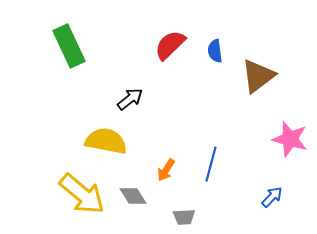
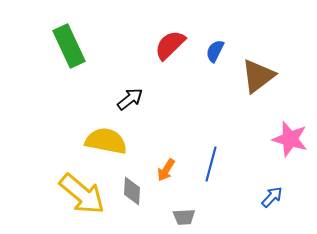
blue semicircle: rotated 35 degrees clockwise
gray diamond: moved 1 px left, 5 px up; rotated 36 degrees clockwise
